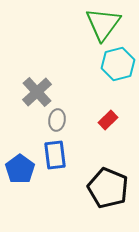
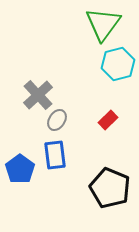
gray cross: moved 1 px right, 3 px down
gray ellipse: rotated 25 degrees clockwise
black pentagon: moved 2 px right
